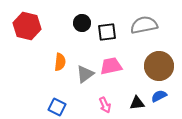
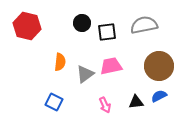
black triangle: moved 1 px left, 1 px up
blue square: moved 3 px left, 5 px up
